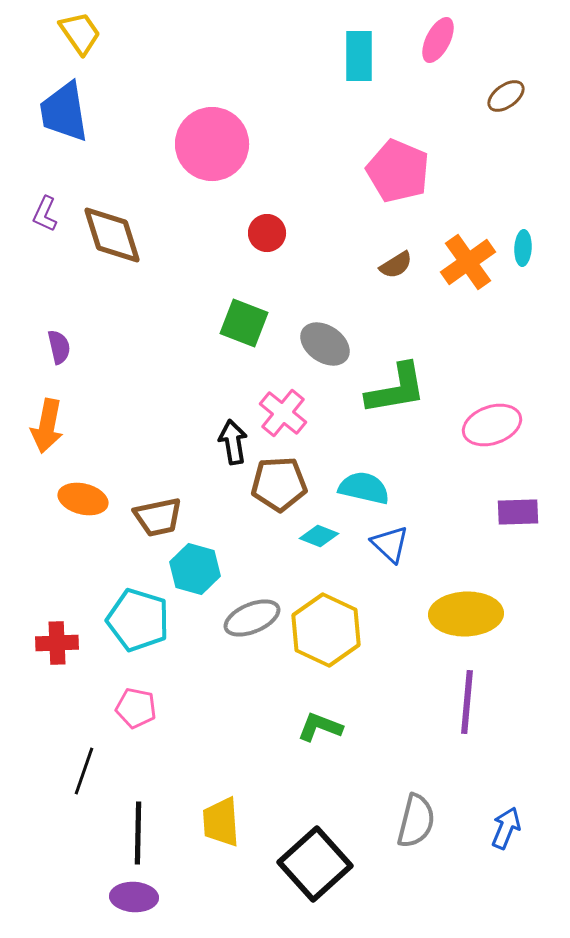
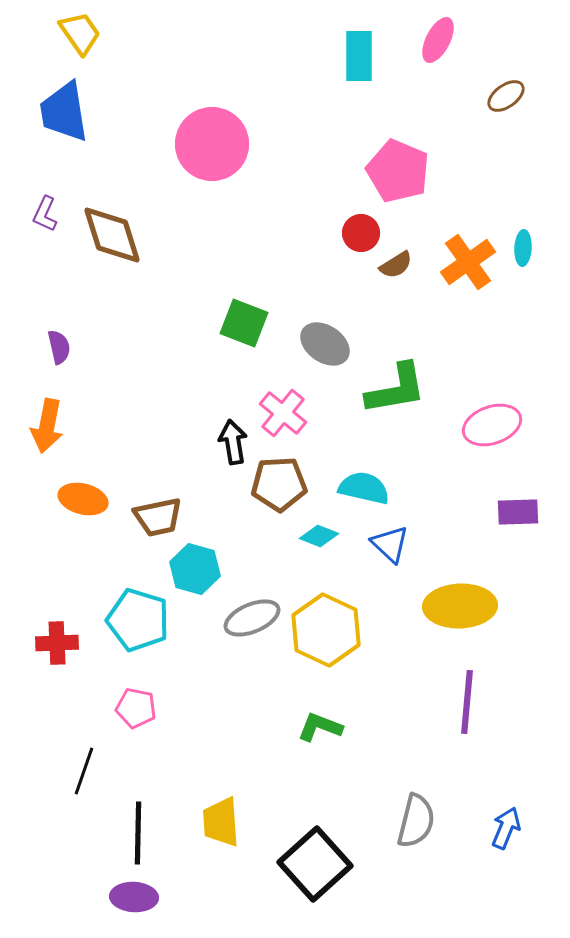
red circle at (267, 233): moved 94 px right
yellow ellipse at (466, 614): moved 6 px left, 8 px up
